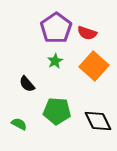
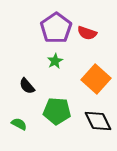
orange square: moved 2 px right, 13 px down
black semicircle: moved 2 px down
